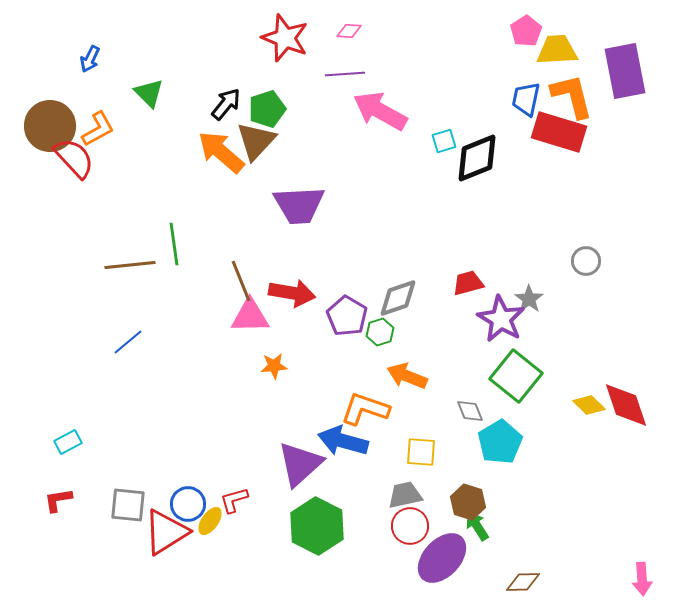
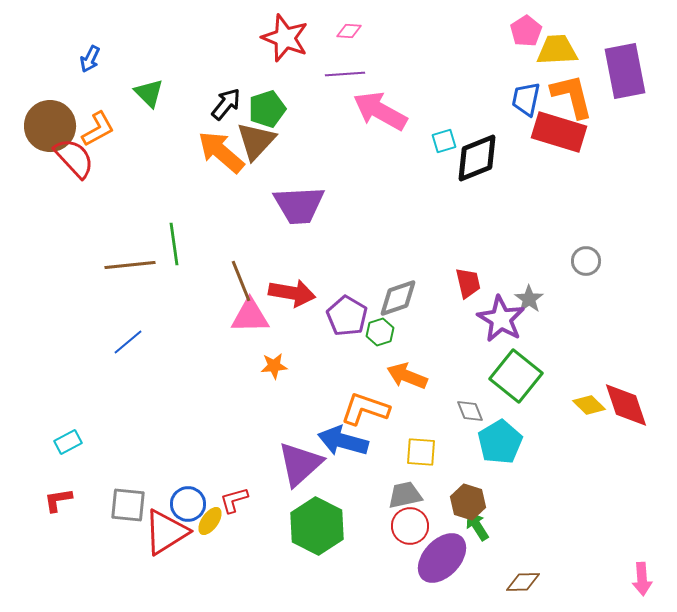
red trapezoid at (468, 283): rotated 92 degrees clockwise
